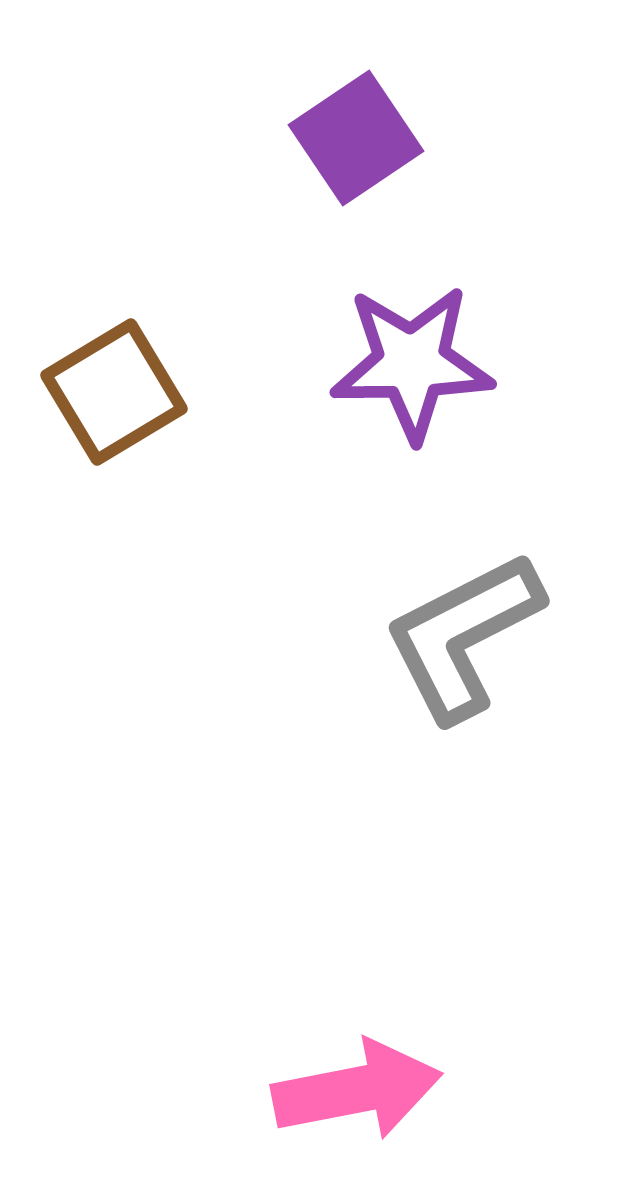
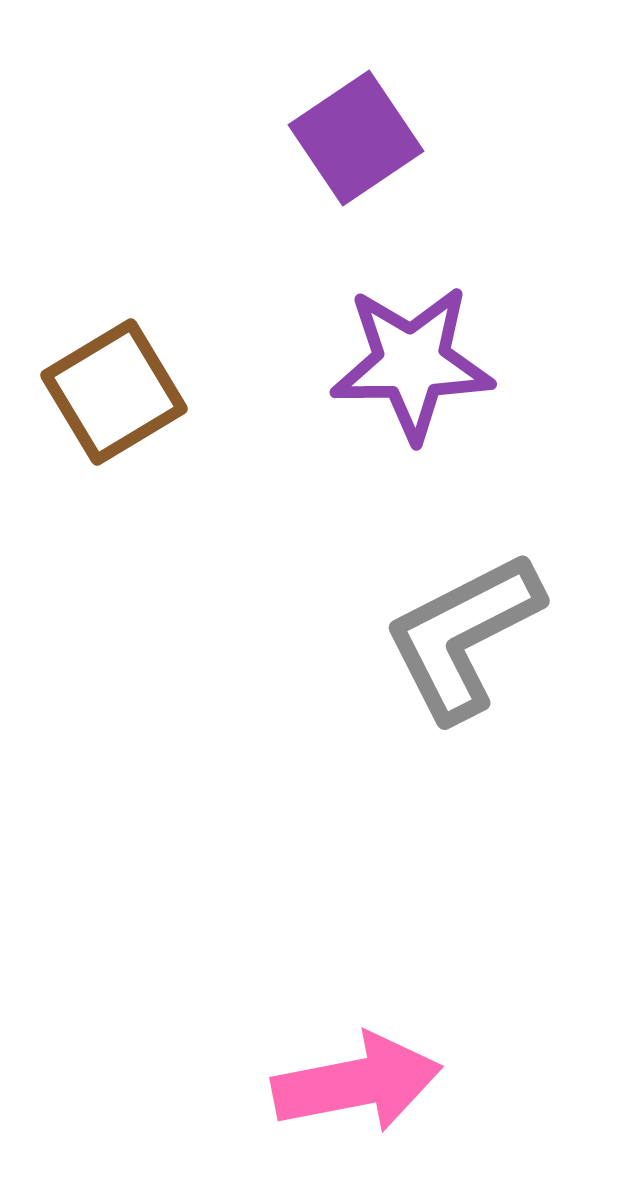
pink arrow: moved 7 px up
